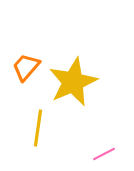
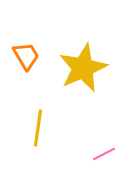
orange trapezoid: moved 11 px up; rotated 108 degrees clockwise
yellow star: moved 10 px right, 14 px up
